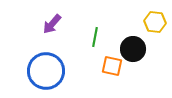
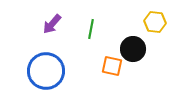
green line: moved 4 px left, 8 px up
